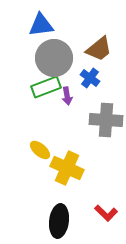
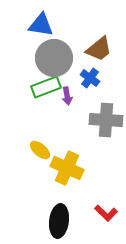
blue triangle: rotated 16 degrees clockwise
